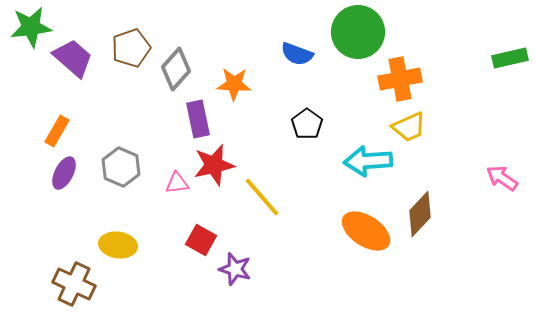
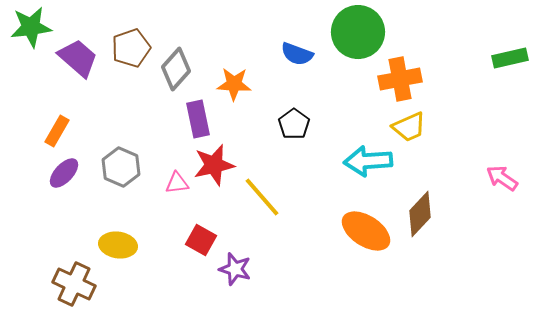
purple trapezoid: moved 5 px right
black pentagon: moved 13 px left
purple ellipse: rotated 16 degrees clockwise
